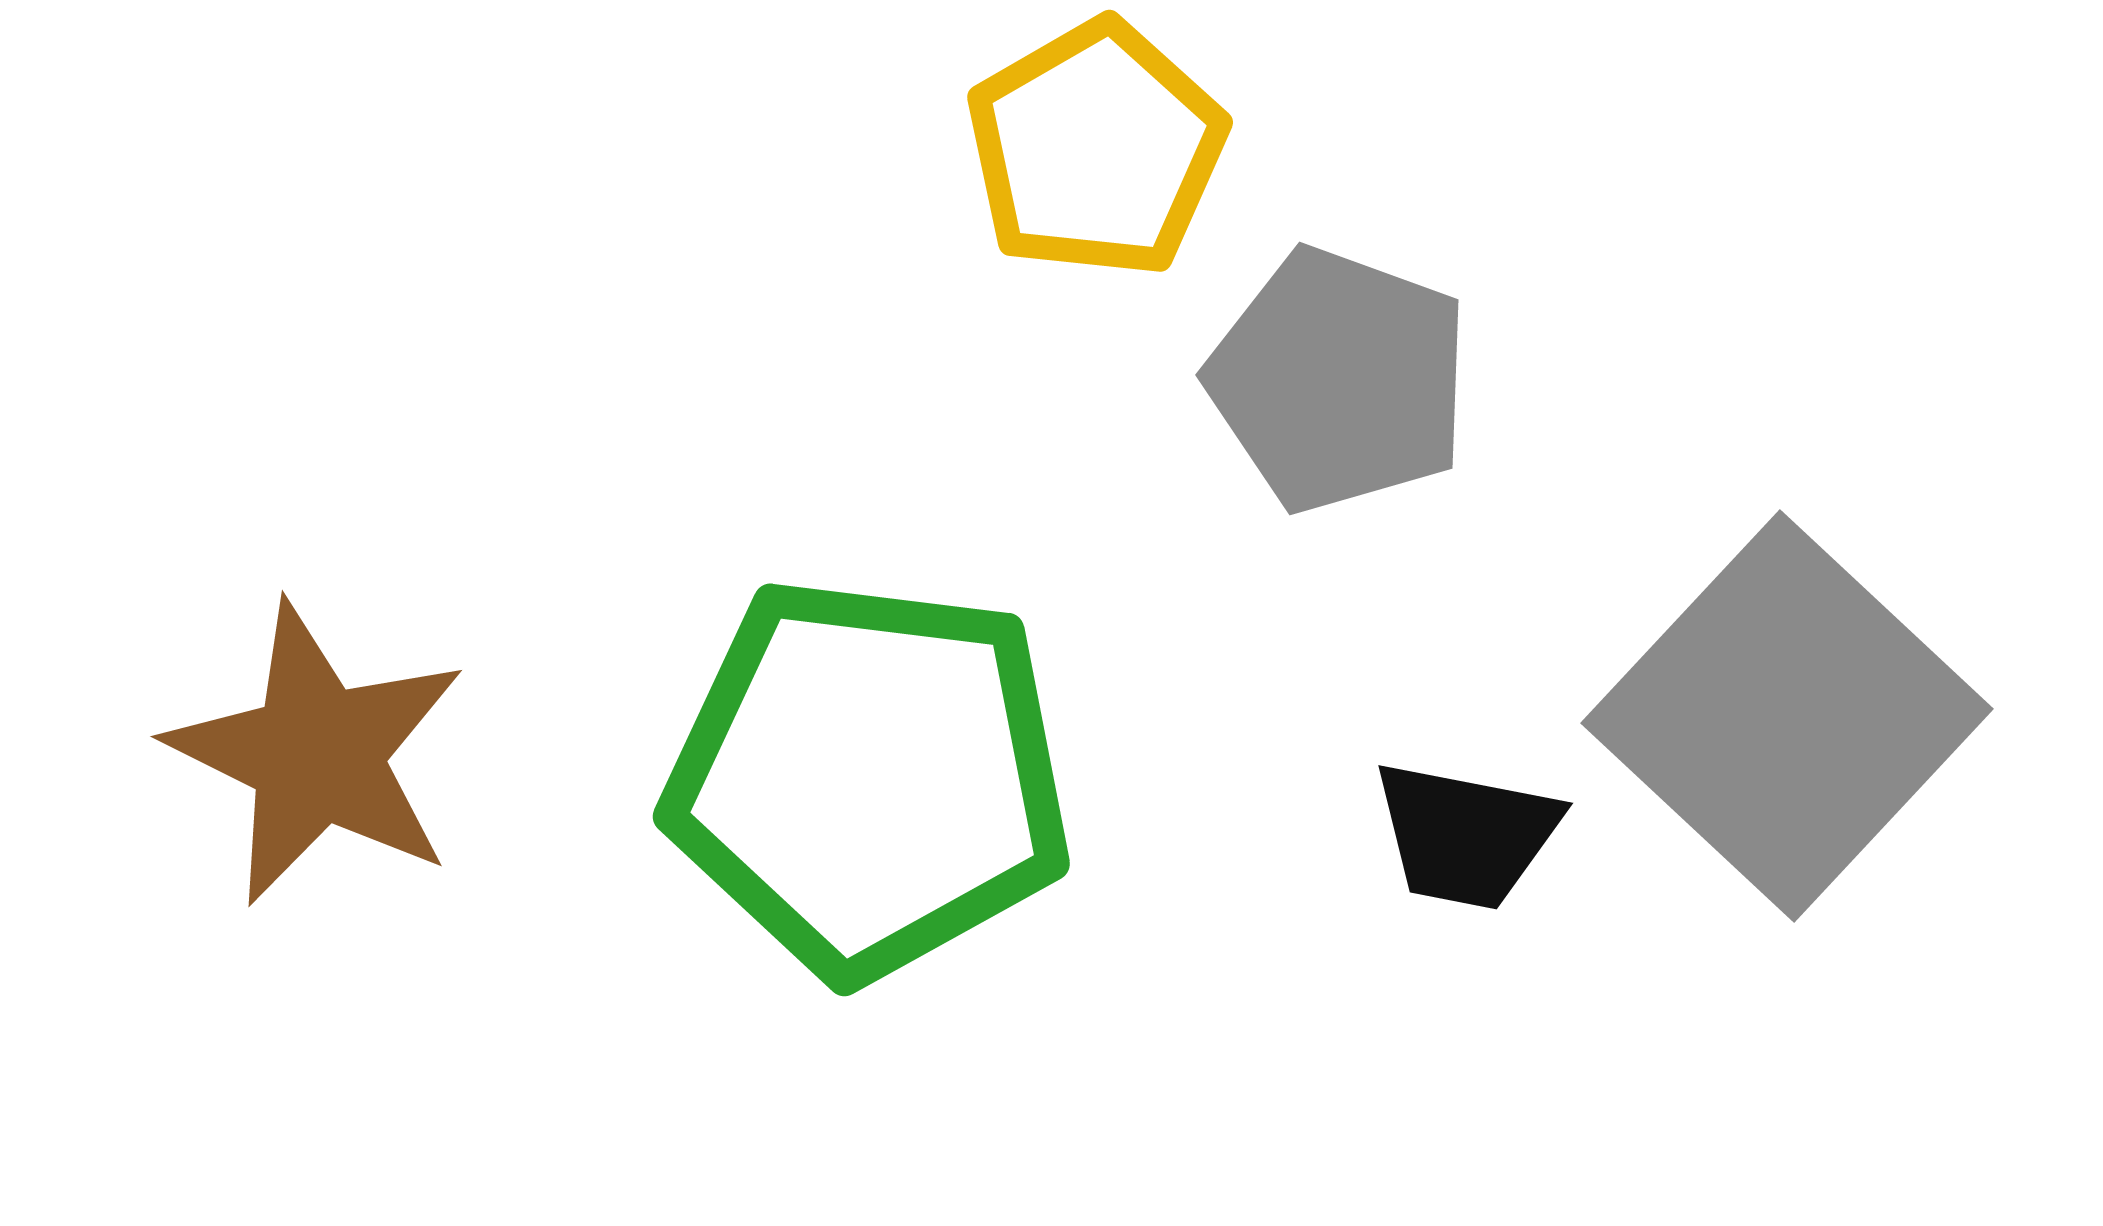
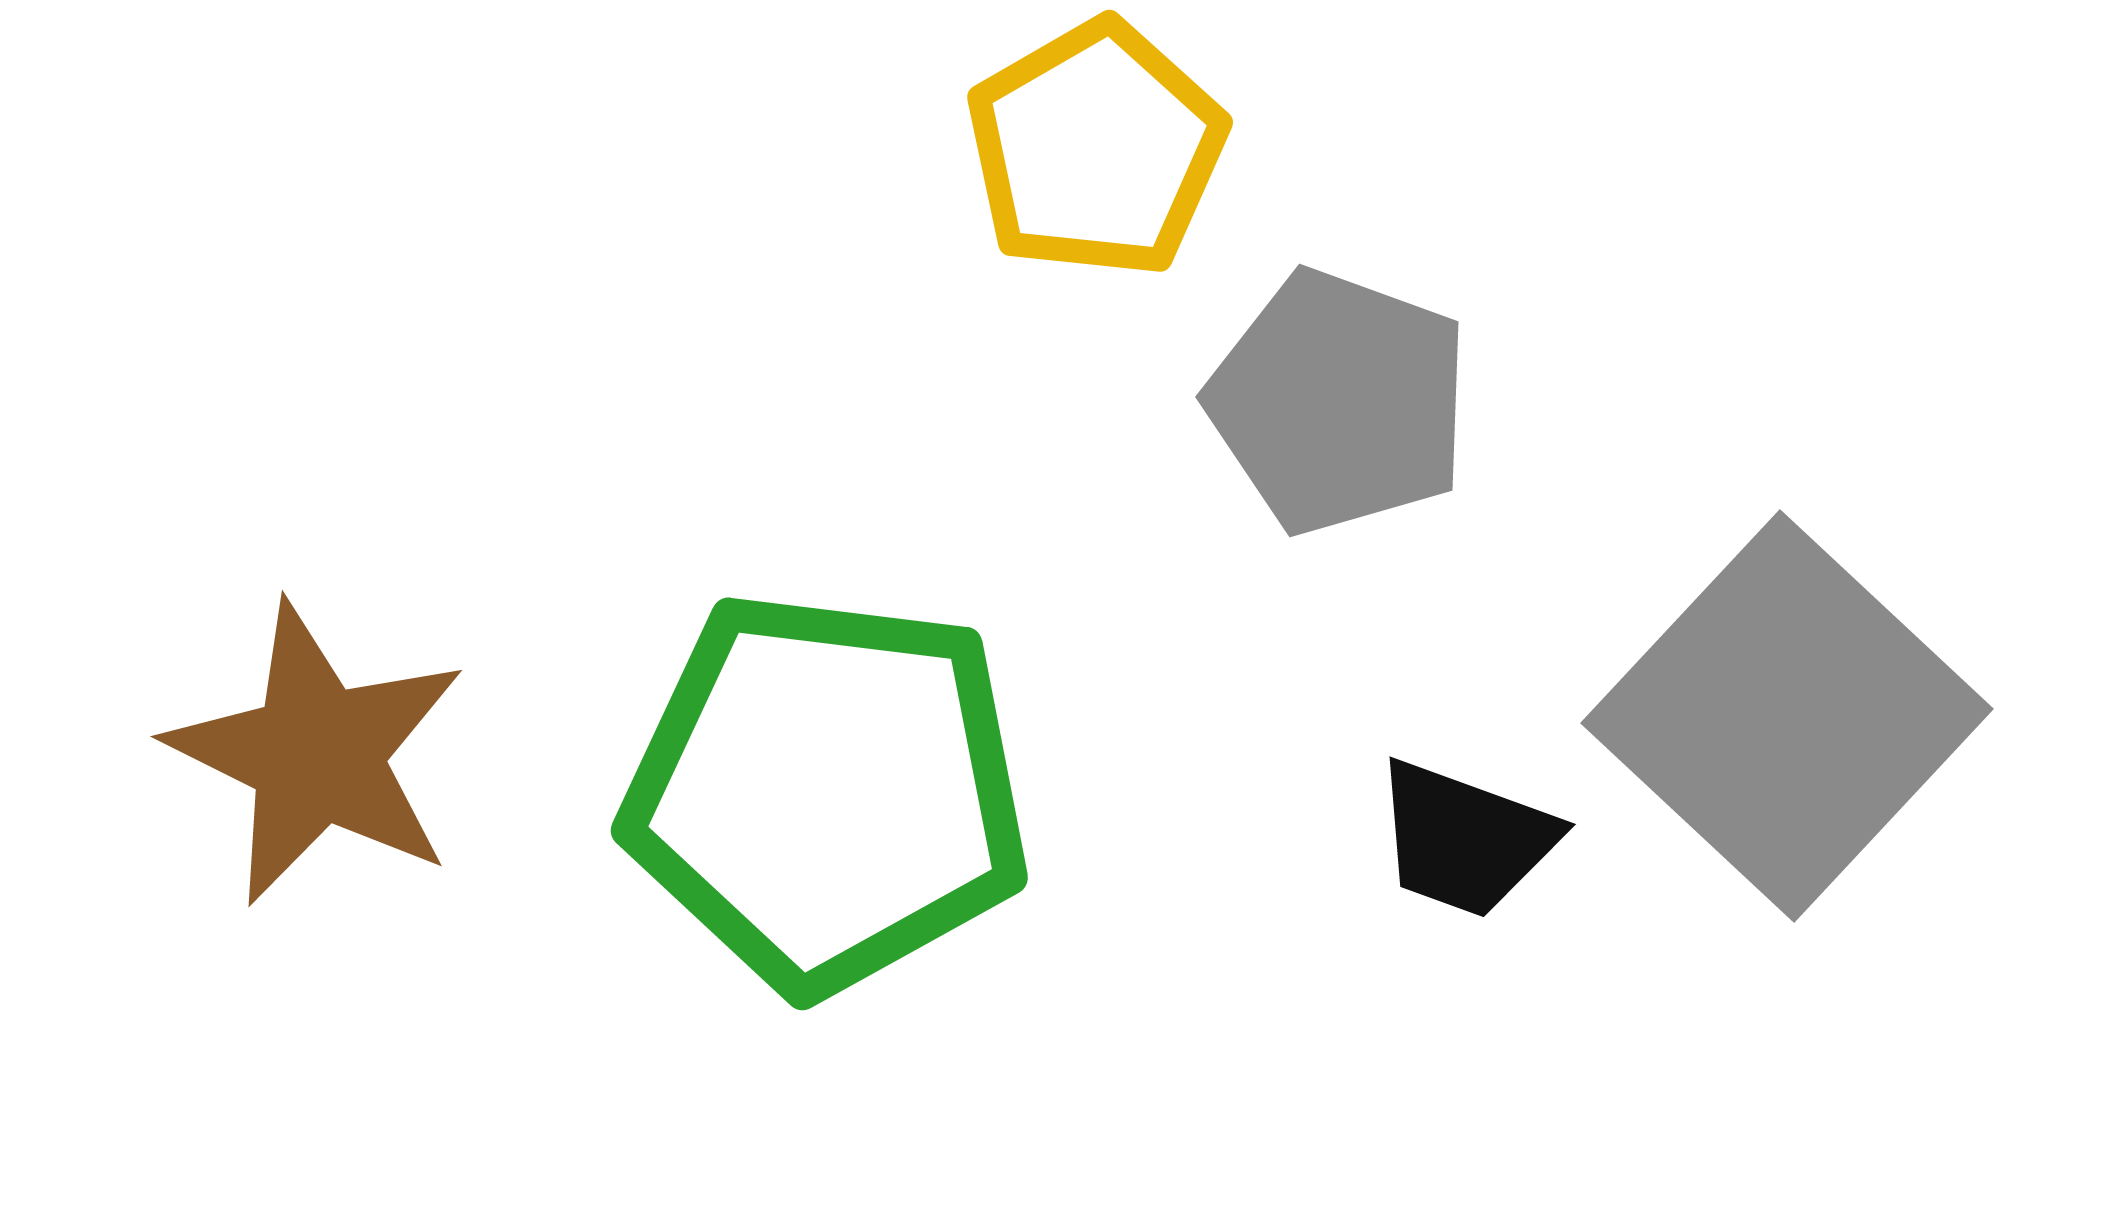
gray pentagon: moved 22 px down
green pentagon: moved 42 px left, 14 px down
black trapezoid: moved 1 px left, 4 px down; rotated 9 degrees clockwise
